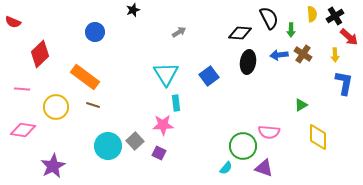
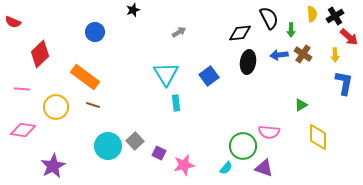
black diamond: rotated 10 degrees counterclockwise
pink star: moved 21 px right, 40 px down; rotated 10 degrees counterclockwise
